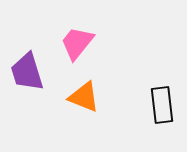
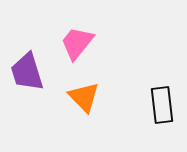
orange triangle: rotated 24 degrees clockwise
